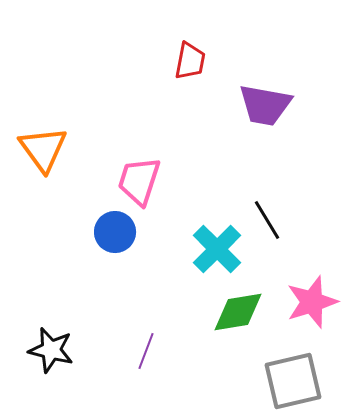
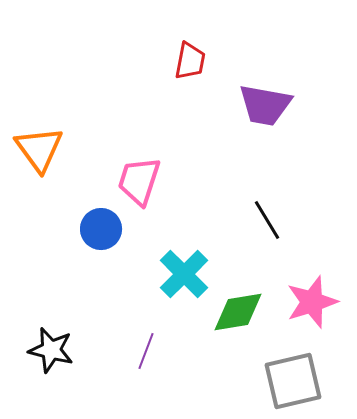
orange triangle: moved 4 px left
blue circle: moved 14 px left, 3 px up
cyan cross: moved 33 px left, 25 px down
